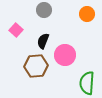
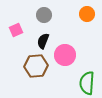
gray circle: moved 5 px down
pink square: rotated 24 degrees clockwise
